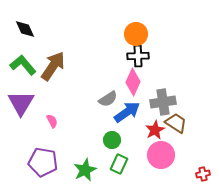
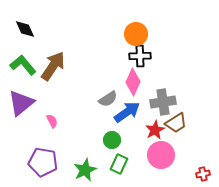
black cross: moved 2 px right
purple triangle: rotated 20 degrees clockwise
brown trapezoid: rotated 115 degrees clockwise
